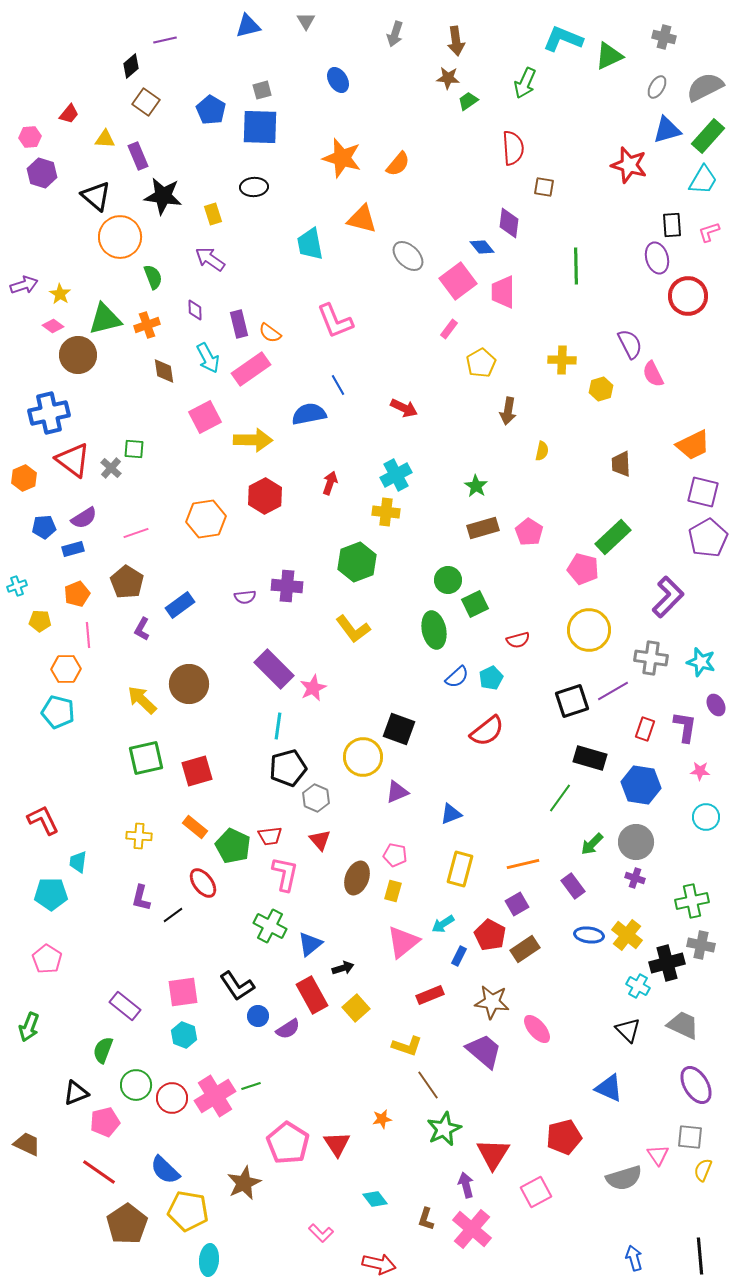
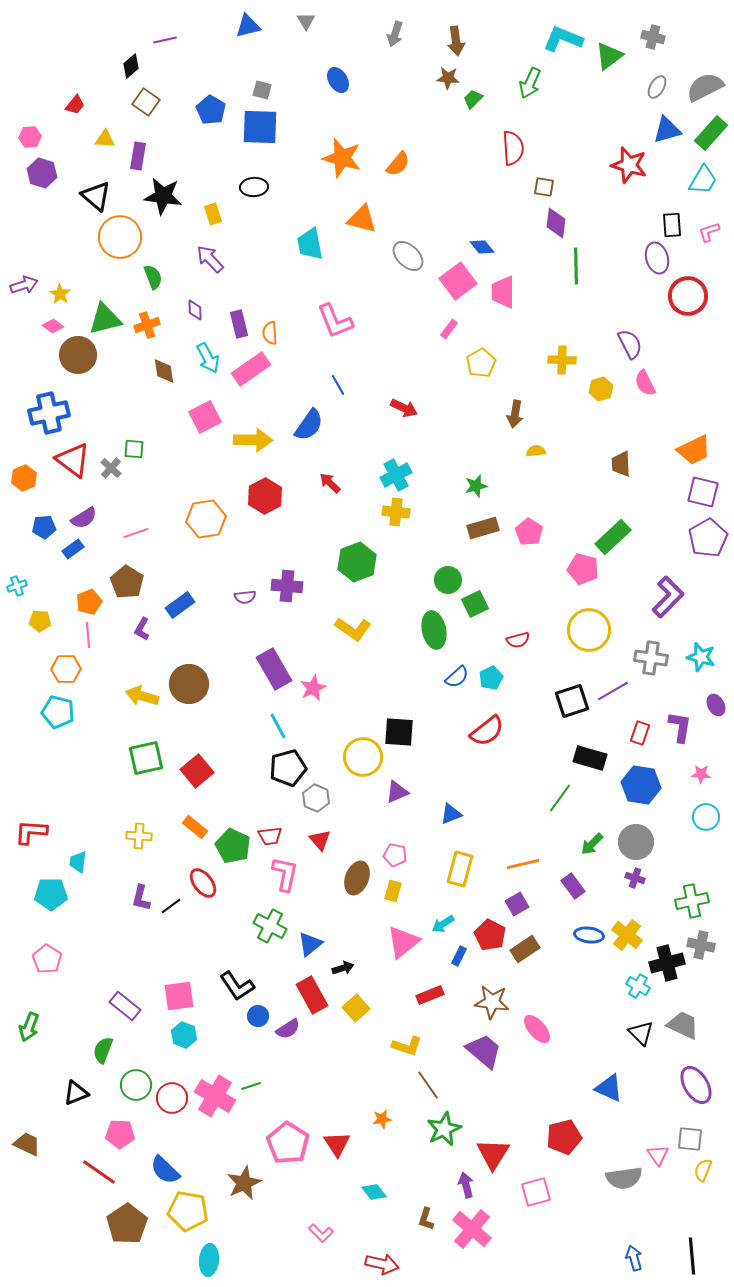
gray cross at (664, 37): moved 11 px left
green triangle at (609, 56): rotated 12 degrees counterclockwise
green arrow at (525, 83): moved 5 px right
gray square at (262, 90): rotated 30 degrees clockwise
green trapezoid at (468, 101): moved 5 px right, 2 px up; rotated 10 degrees counterclockwise
red trapezoid at (69, 114): moved 6 px right, 9 px up
green rectangle at (708, 136): moved 3 px right, 3 px up
purple rectangle at (138, 156): rotated 32 degrees clockwise
purple diamond at (509, 223): moved 47 px right
purple arrow at (210, 259): rotated 12 degrees clockwise
orange semicircle at (270, 333): rotated 50 degrees clockwise
pink semicircle at (653, 374): moved 8 px left, 9 px down
brown arrow at (508, 411): moved 7 px right, 3 px down
blue semicircle at (309, 414): moved 11 px down; rotated 136 degrees clockwise
orange trapezoid at (693, 445): moved 1 px right, 5 px down
yellow semicircle at (542, 451): moved 6 px left; rotated 108 degrees counterclockwise
red arrow at (330, 483): rotated 65 degrees counterclockwise
green star at (476, 486): rotated 25 degrees clockwise
yellow cross at (386, 512): moved 10 px right
blue rectangle at (73, 549): rotated 20 degrees counterclockwise
orange pentagon at (77, 594): moved 12 px right, 8 px down
yellow L-shape at (353, 629): rotated 18 degrees counterclockwise
cyan star at (701, 662): moved 5 px up
purple rectangle at (274, 669): rotated 15 degrees clockwise
yellow arrow at (142, 700): moved 4 px up; rotated 28 degrees counterclockwise
cyan line at (278, 726): rotated 36 degrees counterclockwise
purple L-shape at (685, 727): moved 5 px left
black square at (399, 729): moved 3 px down; rotated 16 degrees counterclockwise
red rectangle at (645, 729): moved 5 px left, 4 px down
red square at (197, 771): rotated 24 degrees counterclockwise
pink star at (700, 771): moved 1 px right, 3 px down
red L-shape at (43, 820): moved 12 px left, 12 px down; rotated 60 degrees counterclockwise
black line at (173, 915): moved 2 px left, 9 px up
pink square at (183, 992): moved 4 px left, 4 px down
black triangle at (628, 1030): moved 13 px right, 3 px down
pink cross at (215, 1096): rotated 27 degrees counterclockwise
pink pentagon at (105, 1122): moved 15 px right, 12 px down; rotated 16 degrees clockwise
gray square at (690, 1137): moved 2 px down
gray semicircle at (624, 1178): rotated 9 degrees clockwise
pink square at (536, 1192): rotated 12 degrees clockwise
cyan diamond at (375, 1199): moved 1 px left, 7 px up
black line at (700, 1256): moved 8 px left
red arrow at (379, 1264): moved 3 px right
